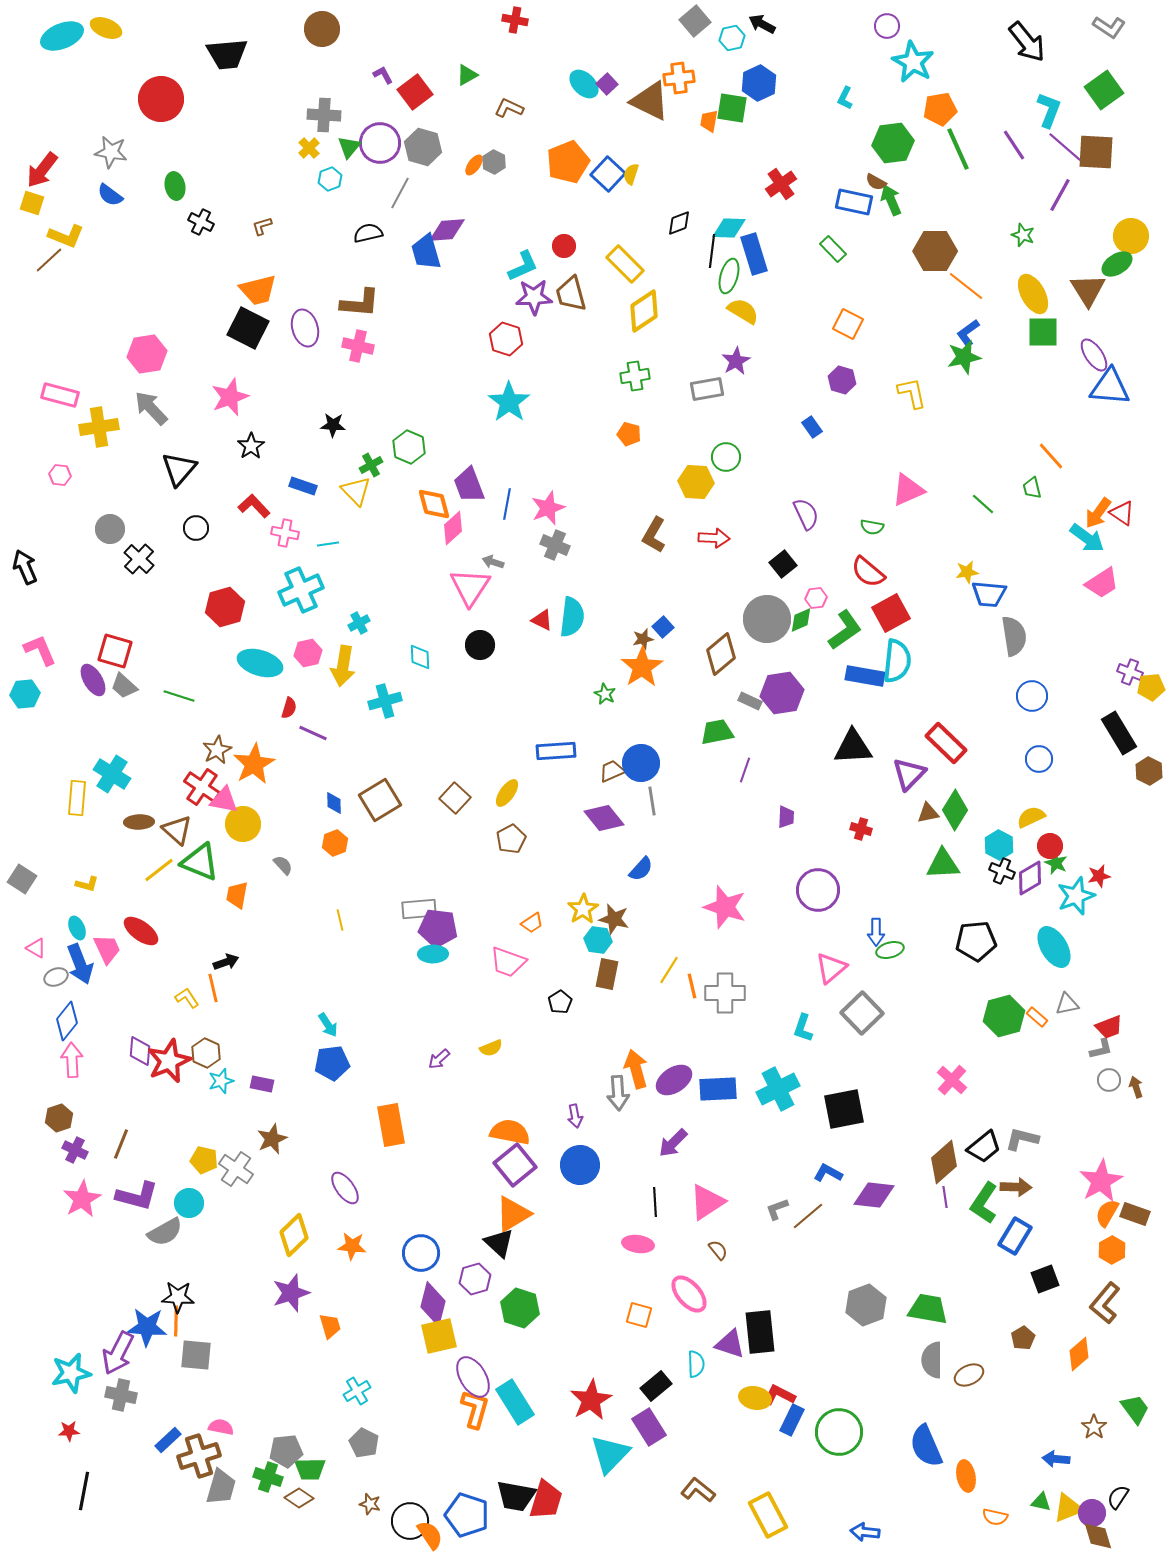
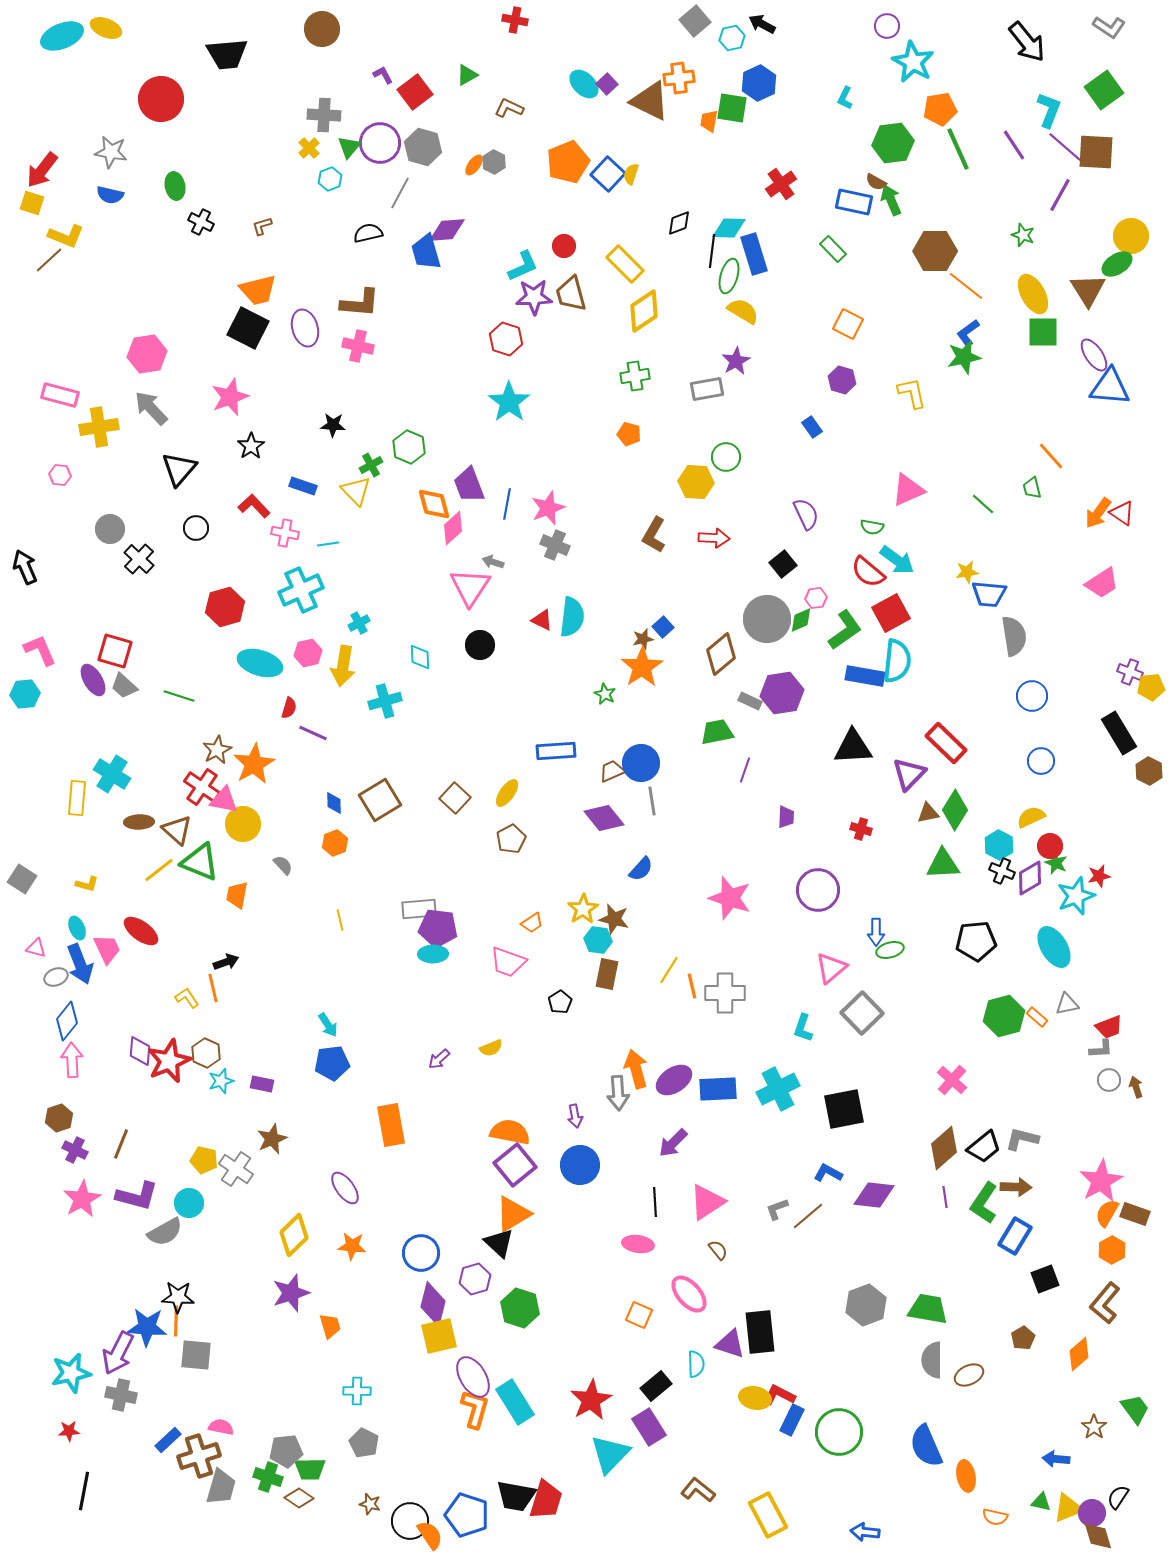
blue semicircle at (110, 195): rotated 24 degrees counterclockwise
cyan arrow at (1087, 538): moved 190 px left, 22 px down
blue circle at (1039, 759): moved 2 px right, 2 px down
pink star at (725, 907): moved 5 px right, 9 px up
pink triangle at (36, 948): rotated 15 degrees counterclockwise
gray L-shape at (1101, 1049): rotated 10 degrees clockwise
brown diamond at (944, 1162): moved 14 px up
orange square at (639, 1315): rotated 8 degrees clockwise
cyan cross at (357, 1391): rotated 32 degrees clockwise
